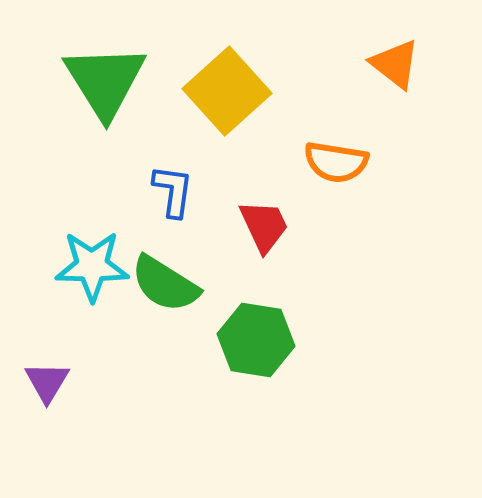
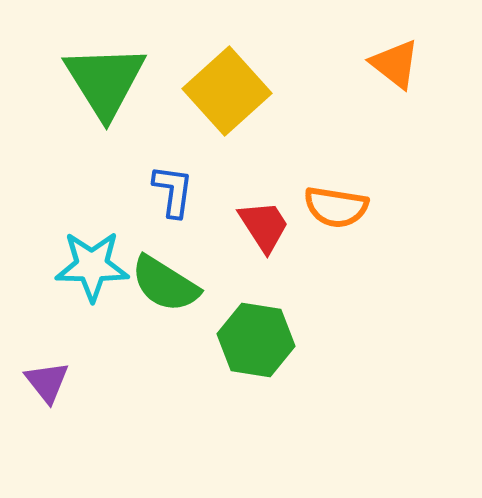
orange semicircle: moved 45 px down
red trapezoid: rotated 8 degrees counterclockwise
purple triangle: rotated 9 degrees counterclockwise
